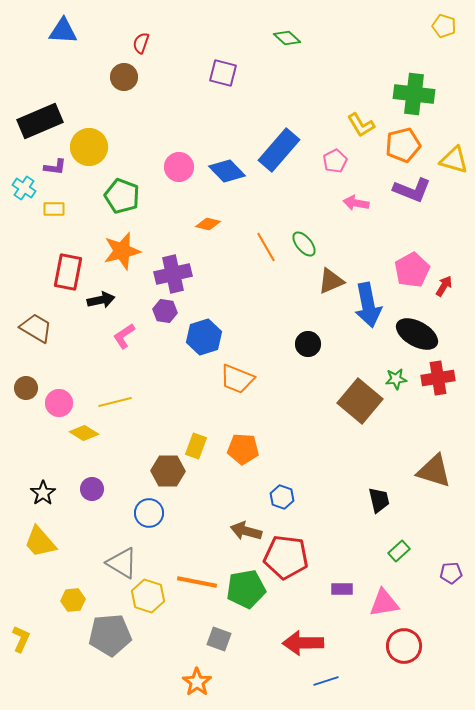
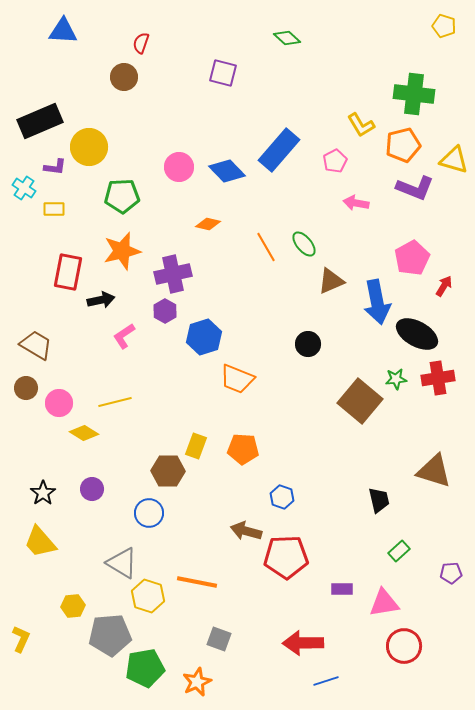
purple L-shape at (412, 190): moved 3 px right, 2 px up
green pentagon at (122, 196): rotated 24 degrees counterclockwise
pink pentagon at (412, 270): moved 12 px up
blue arrow at (368, 305): moved 9 px right, 3 px up
purple hexagon at (165, 311): rotated 20 degrees clockwise
brown trapezoid at (36, 328): moved 17 px down
red pentagon at (286, 557): rotated 9 degrees counterclockwise
green pentagon at (246, 589): moved 101 px left, 79 px down
yellow hexagon at (73, 600): moved 6 px down
orange star at (197, 682): rotated 12 degrees clockwise
